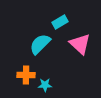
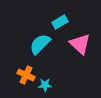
orange cross: rotated 24 degrees clockwise
